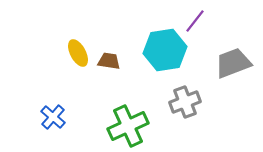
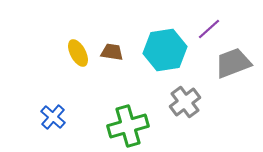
purple line: moved 14 px right, 8 px down; rotated 10 degrees clockwise
brown trapezoid: moved 3 px right, 9 px up
gray cross: rotated 16 degrees counterclockwise
green cross: rotated 9 degrees clockwise
